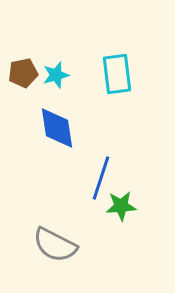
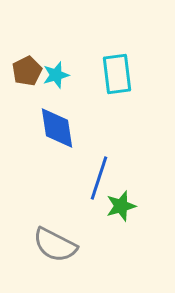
brown pentagon: moved 4 px right, 2 px up; rotated 16 degrees counterclockwise
blue line: moved 2 px left
green star: rotated 12 degrees counterclockwise
